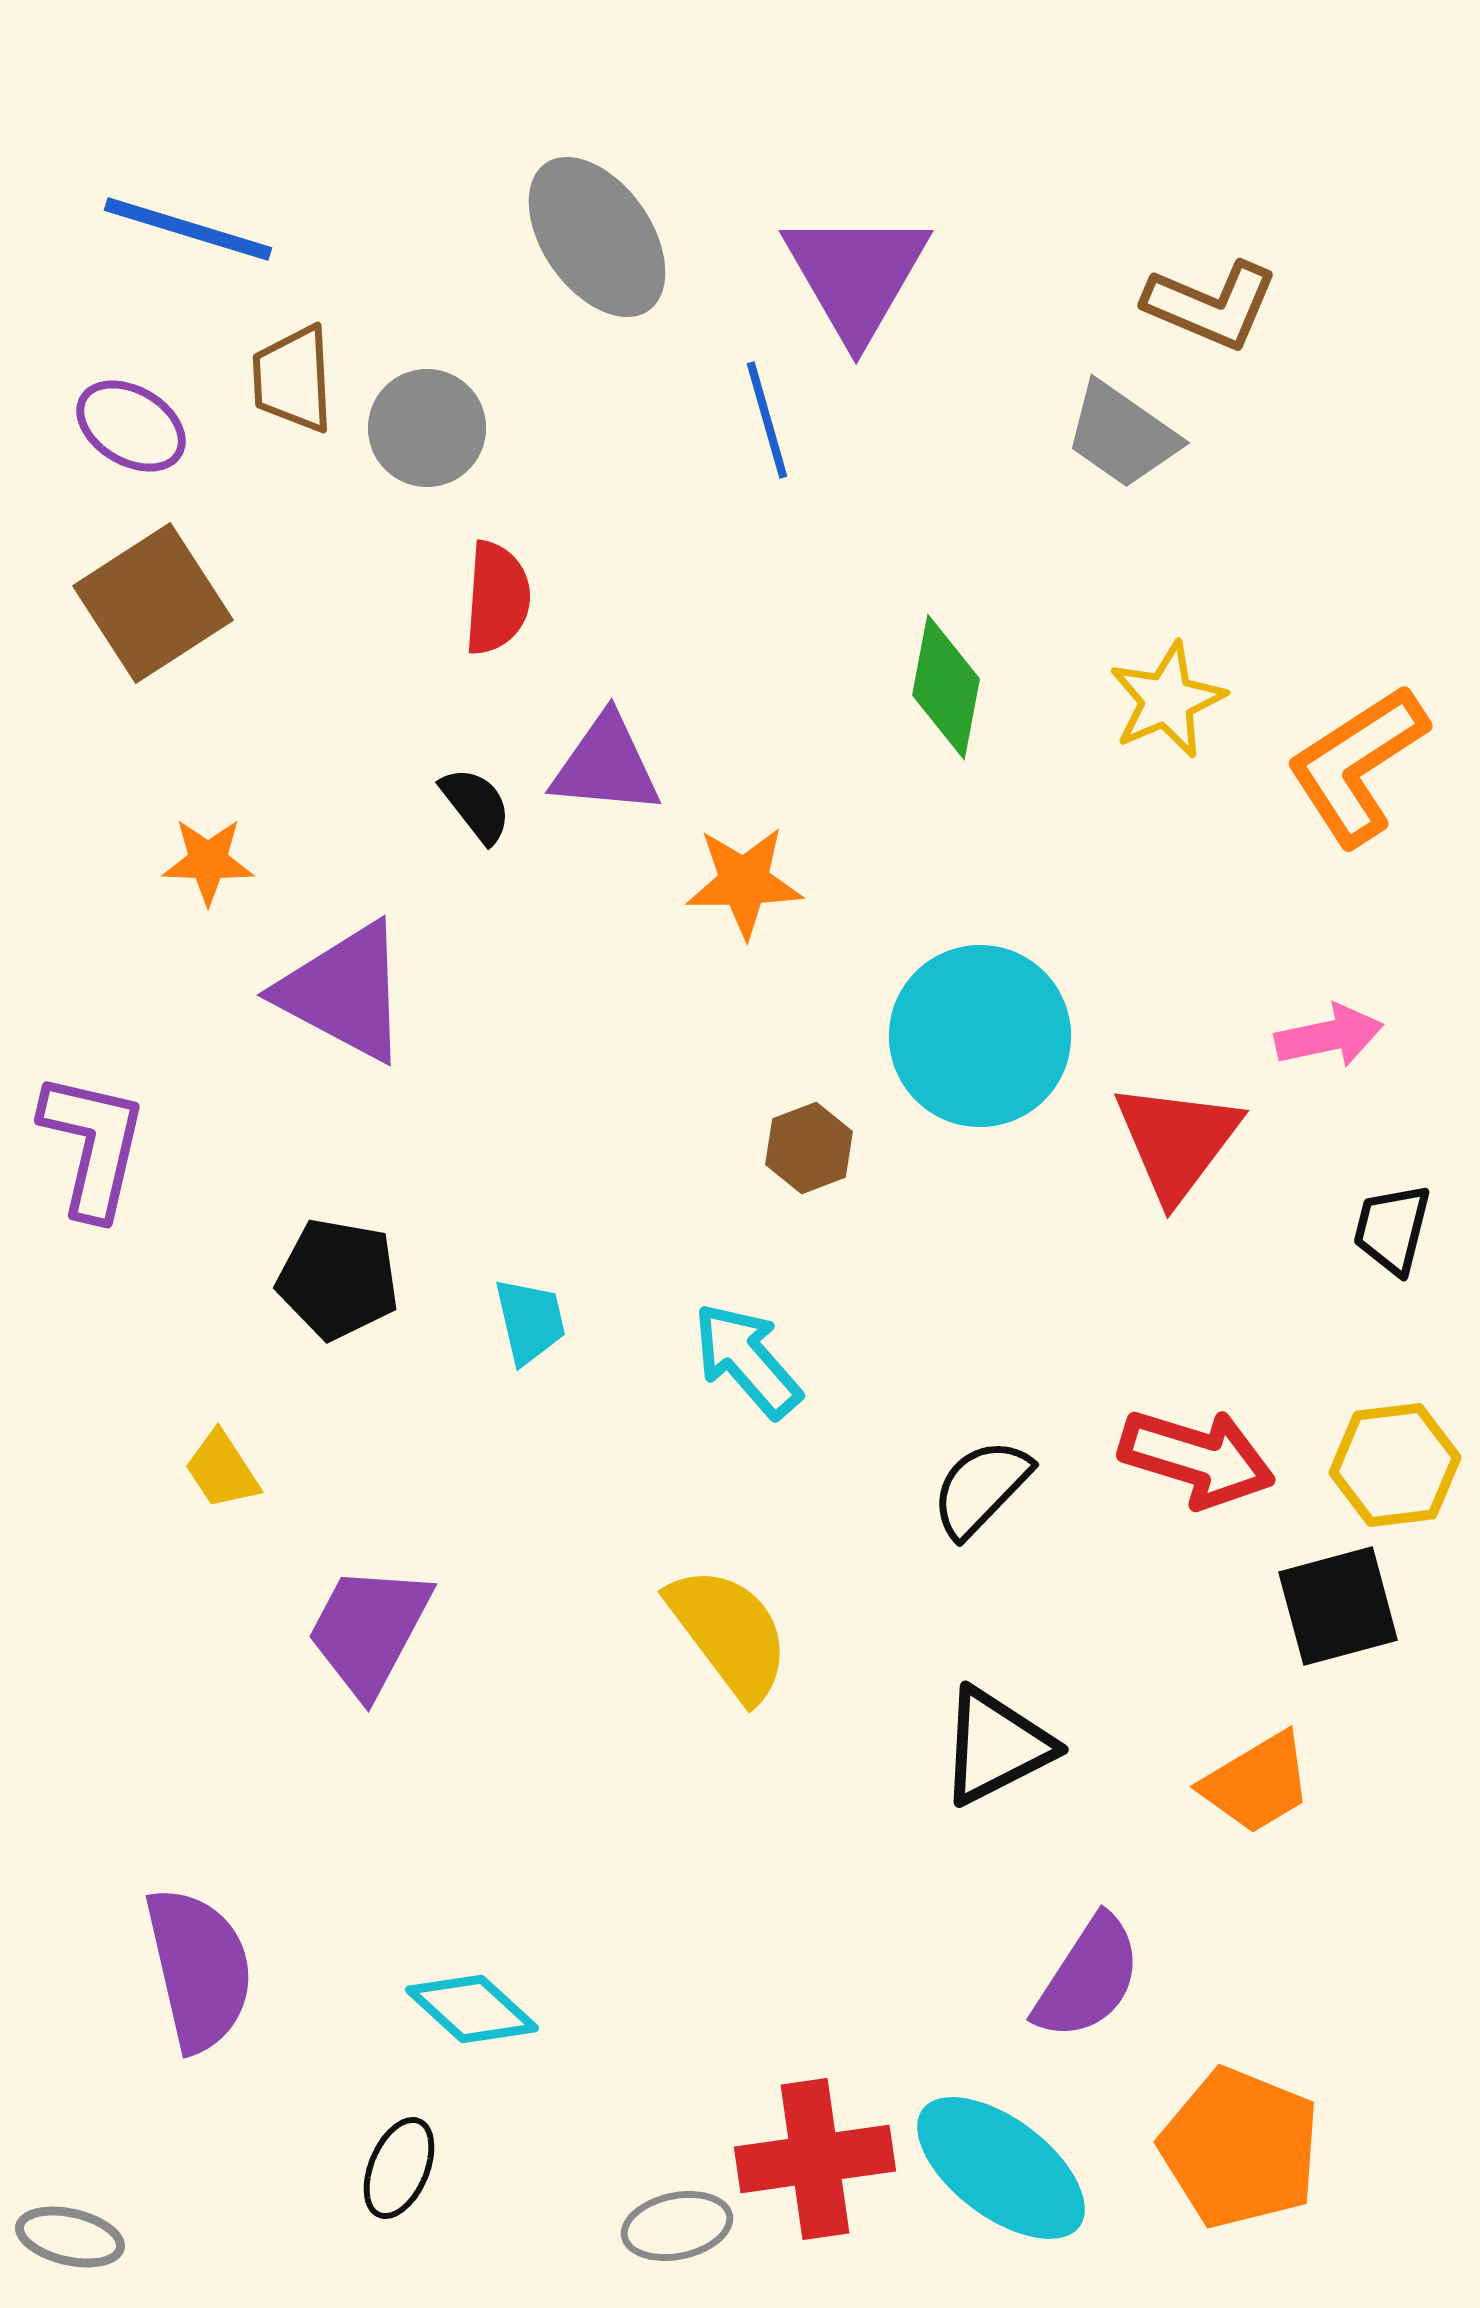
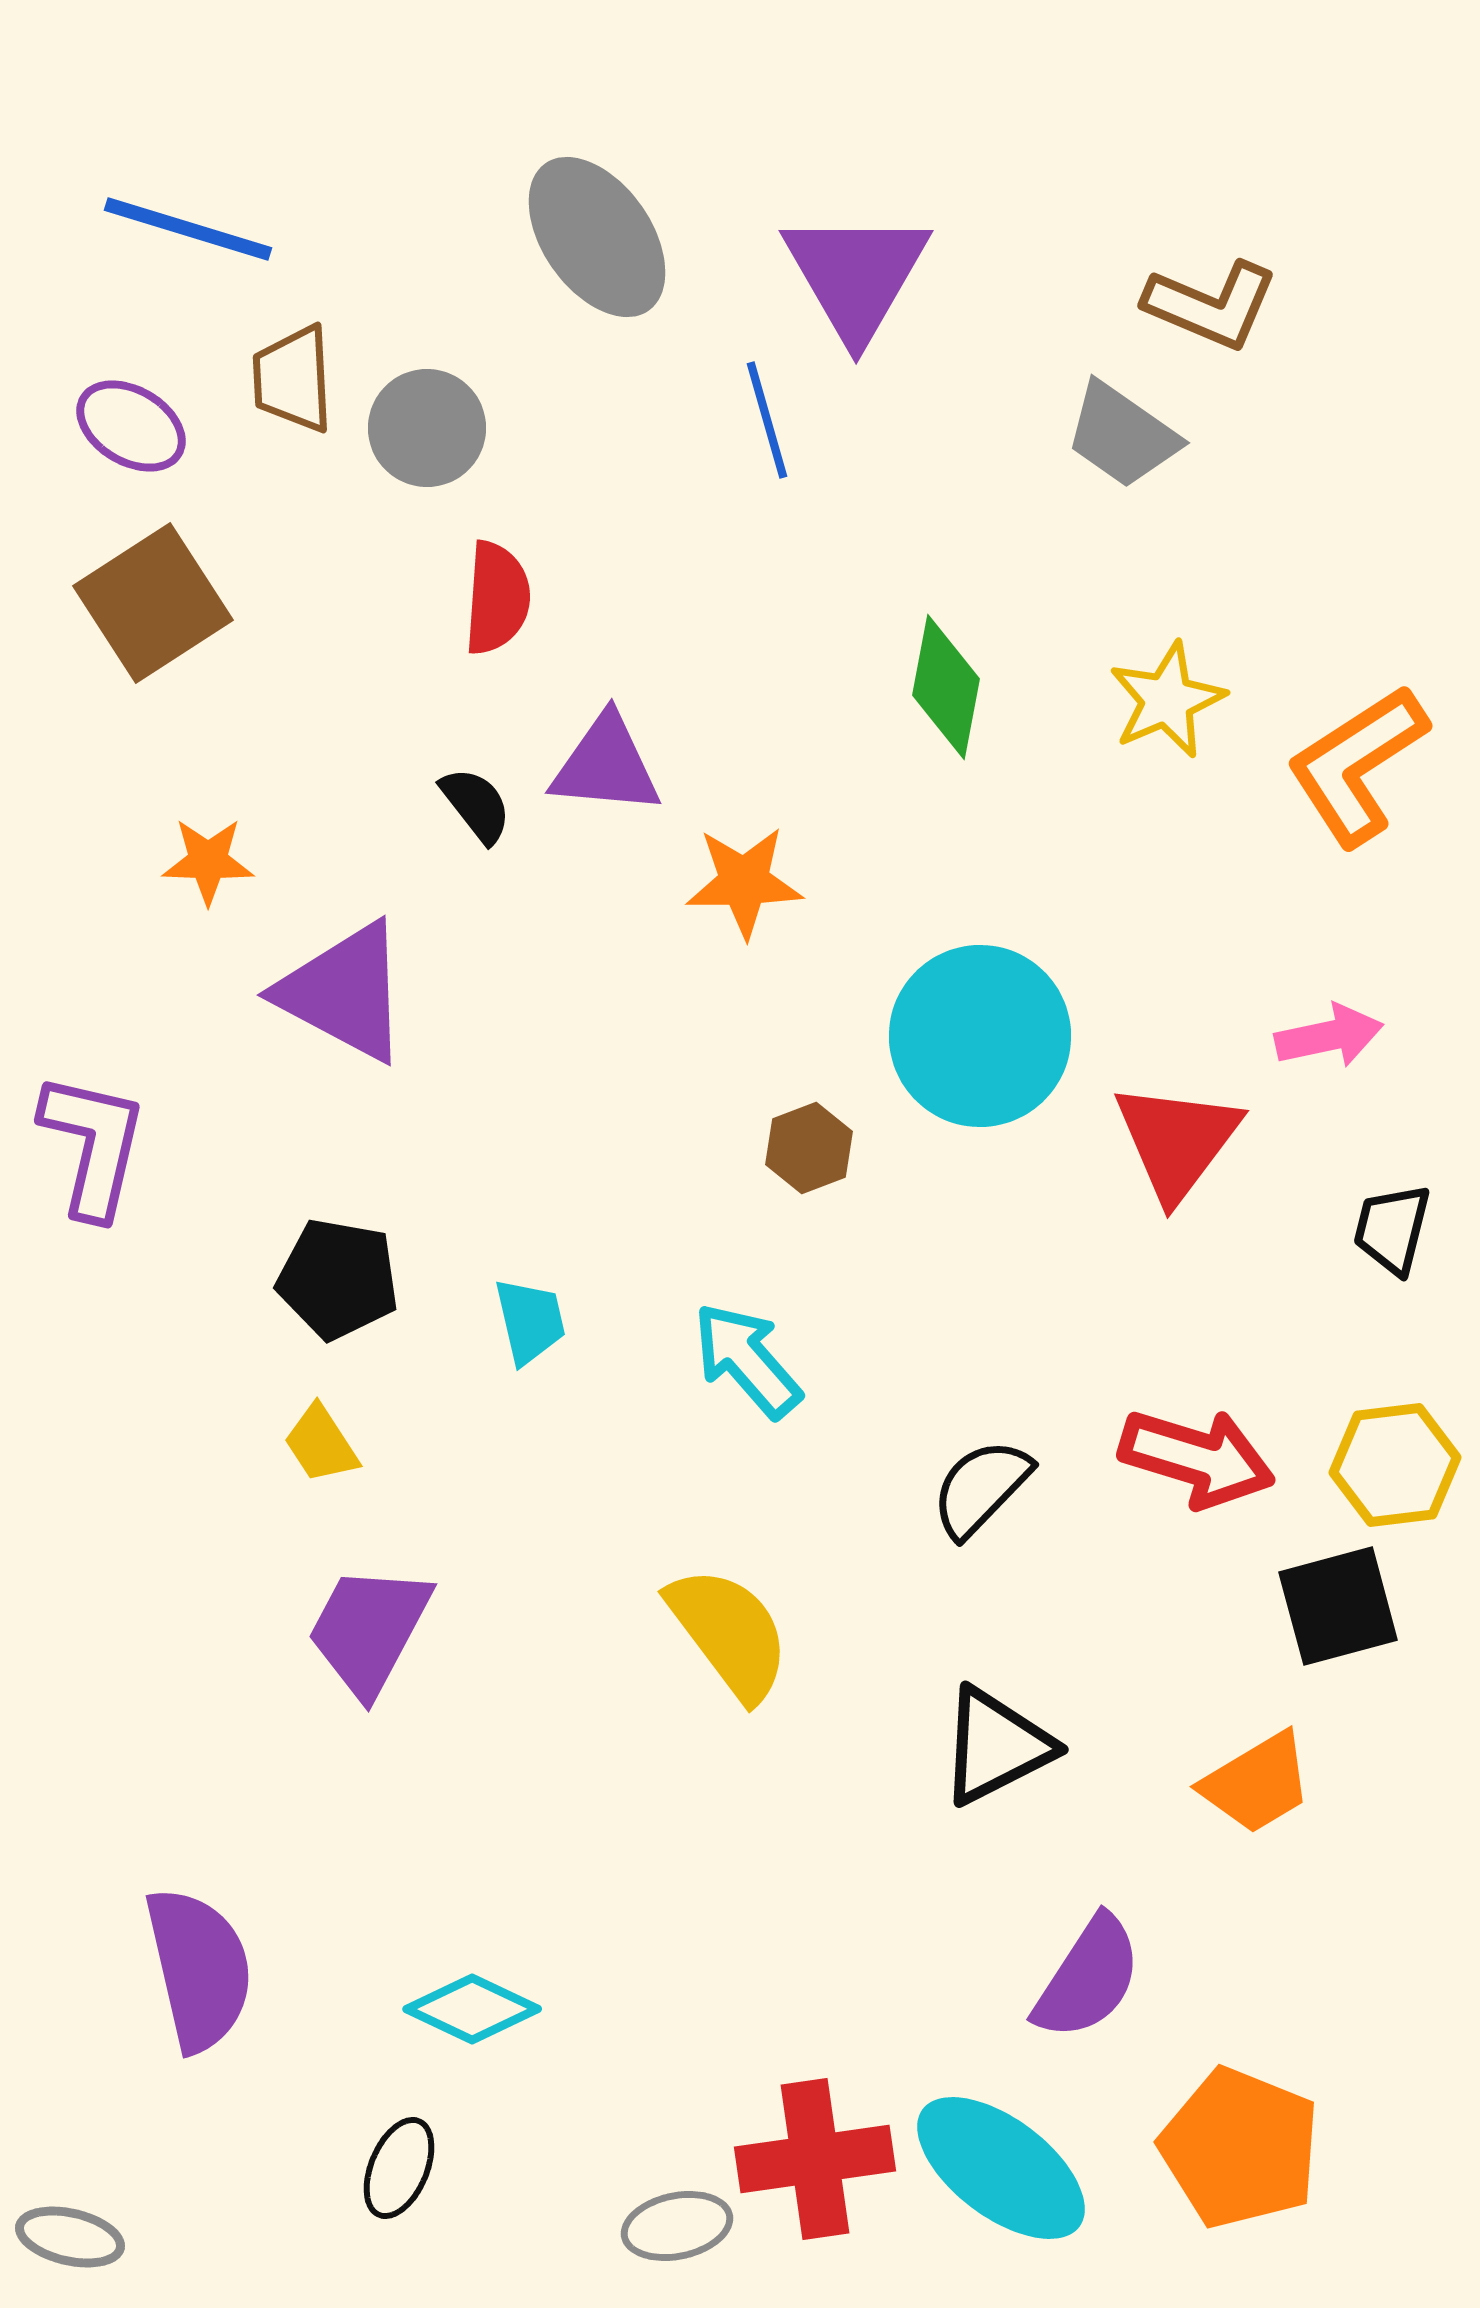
yellow trapezoid at (222, 1470): moved 99 px right, 26 px up
cyan diamond at (472, 2009): rotated 17 degrees counterclockwise
